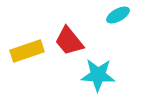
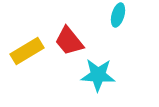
cyan ellipse: rotated 45 degrees counterclockwise
yellow rectangle: rotated 12 degrees counterclockwise
